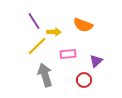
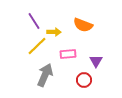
purple triangle: rotated 16 degrees counterclockwise
gray arrow: rotated 40 degrees clockwise
